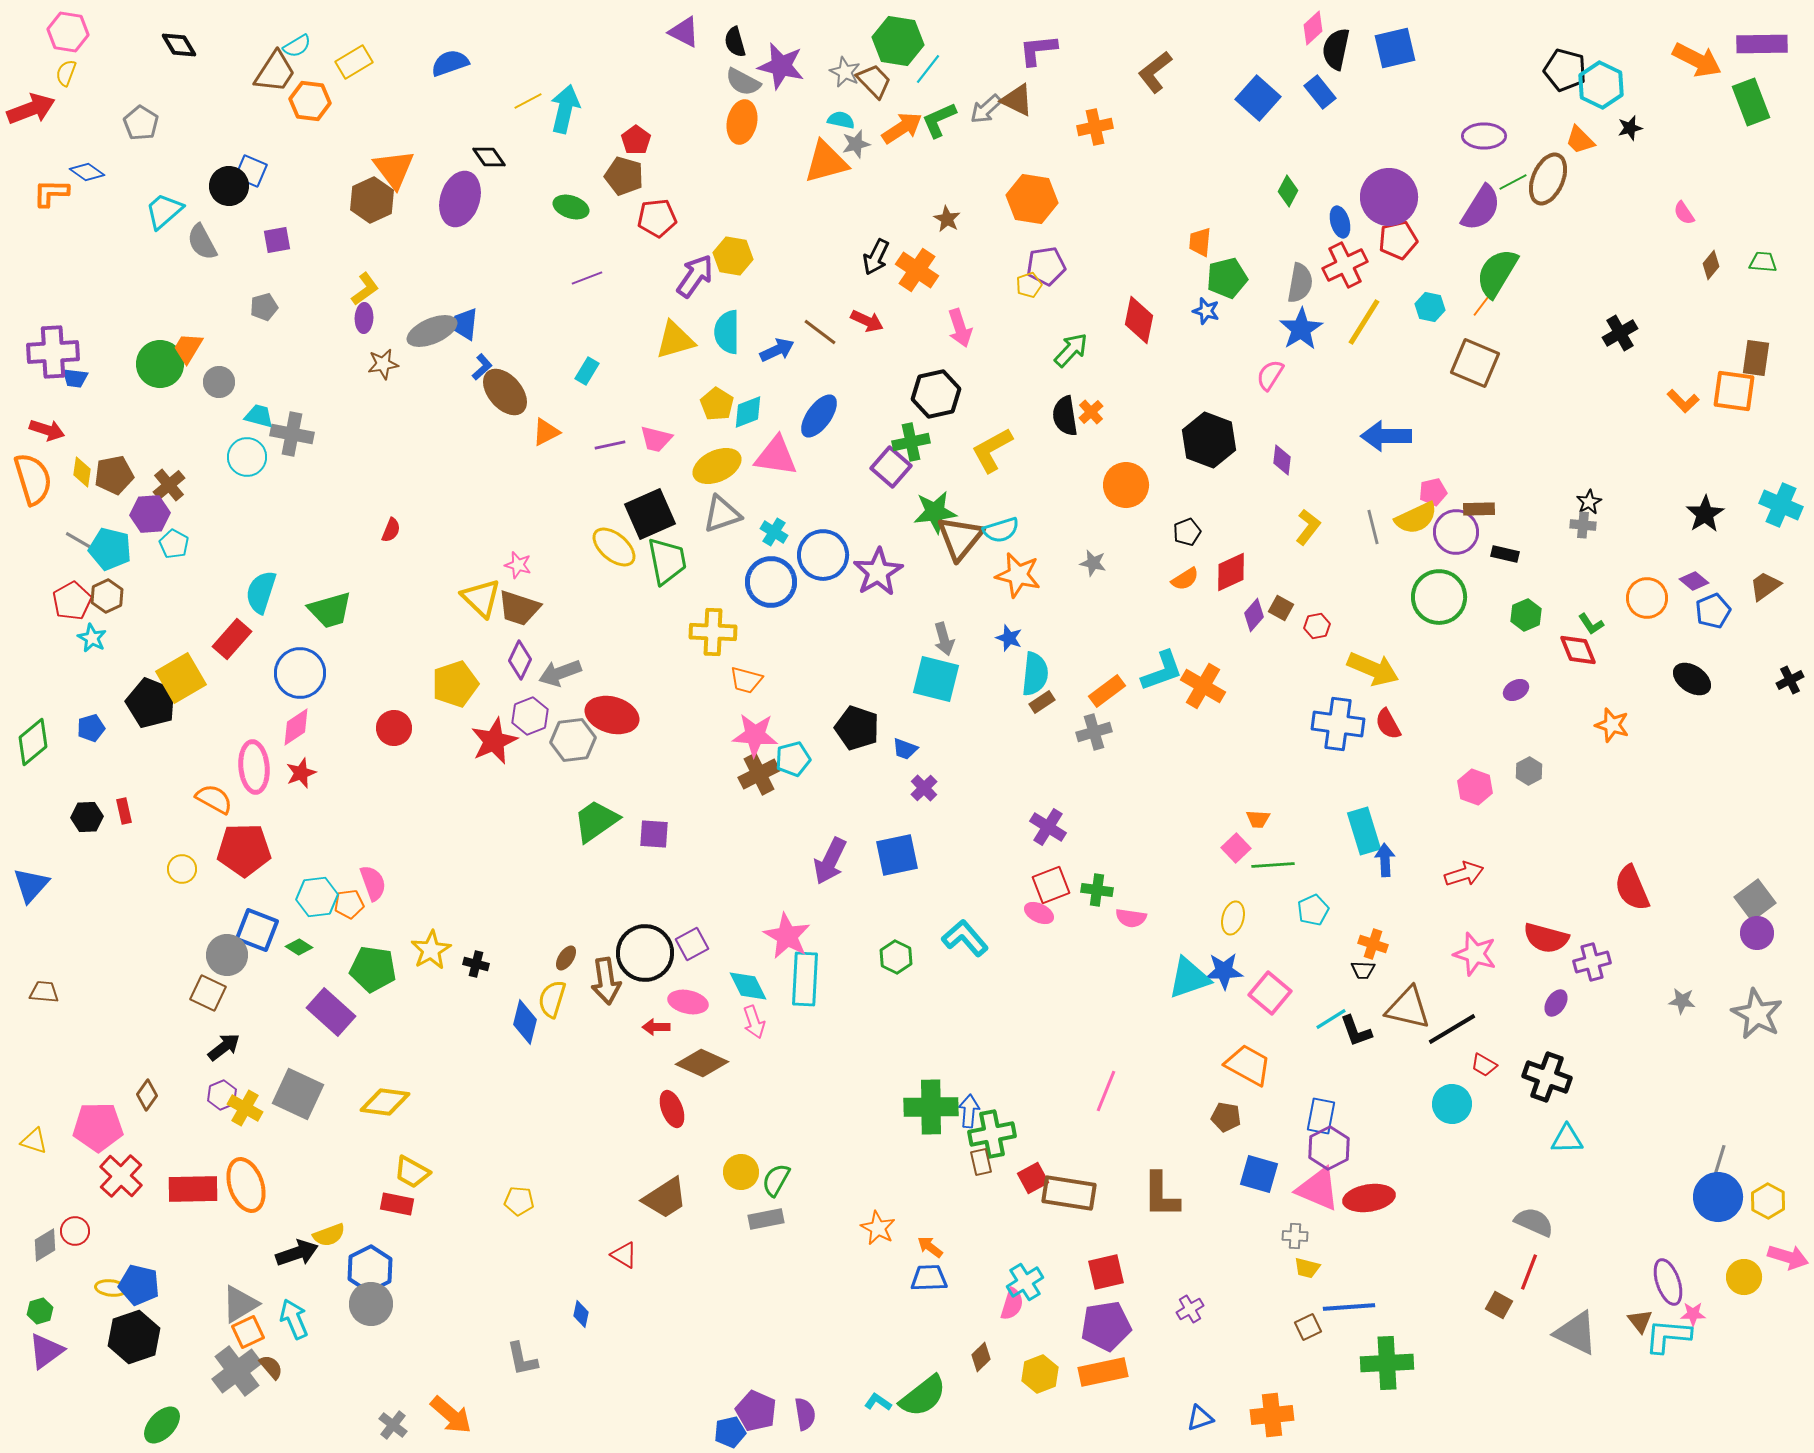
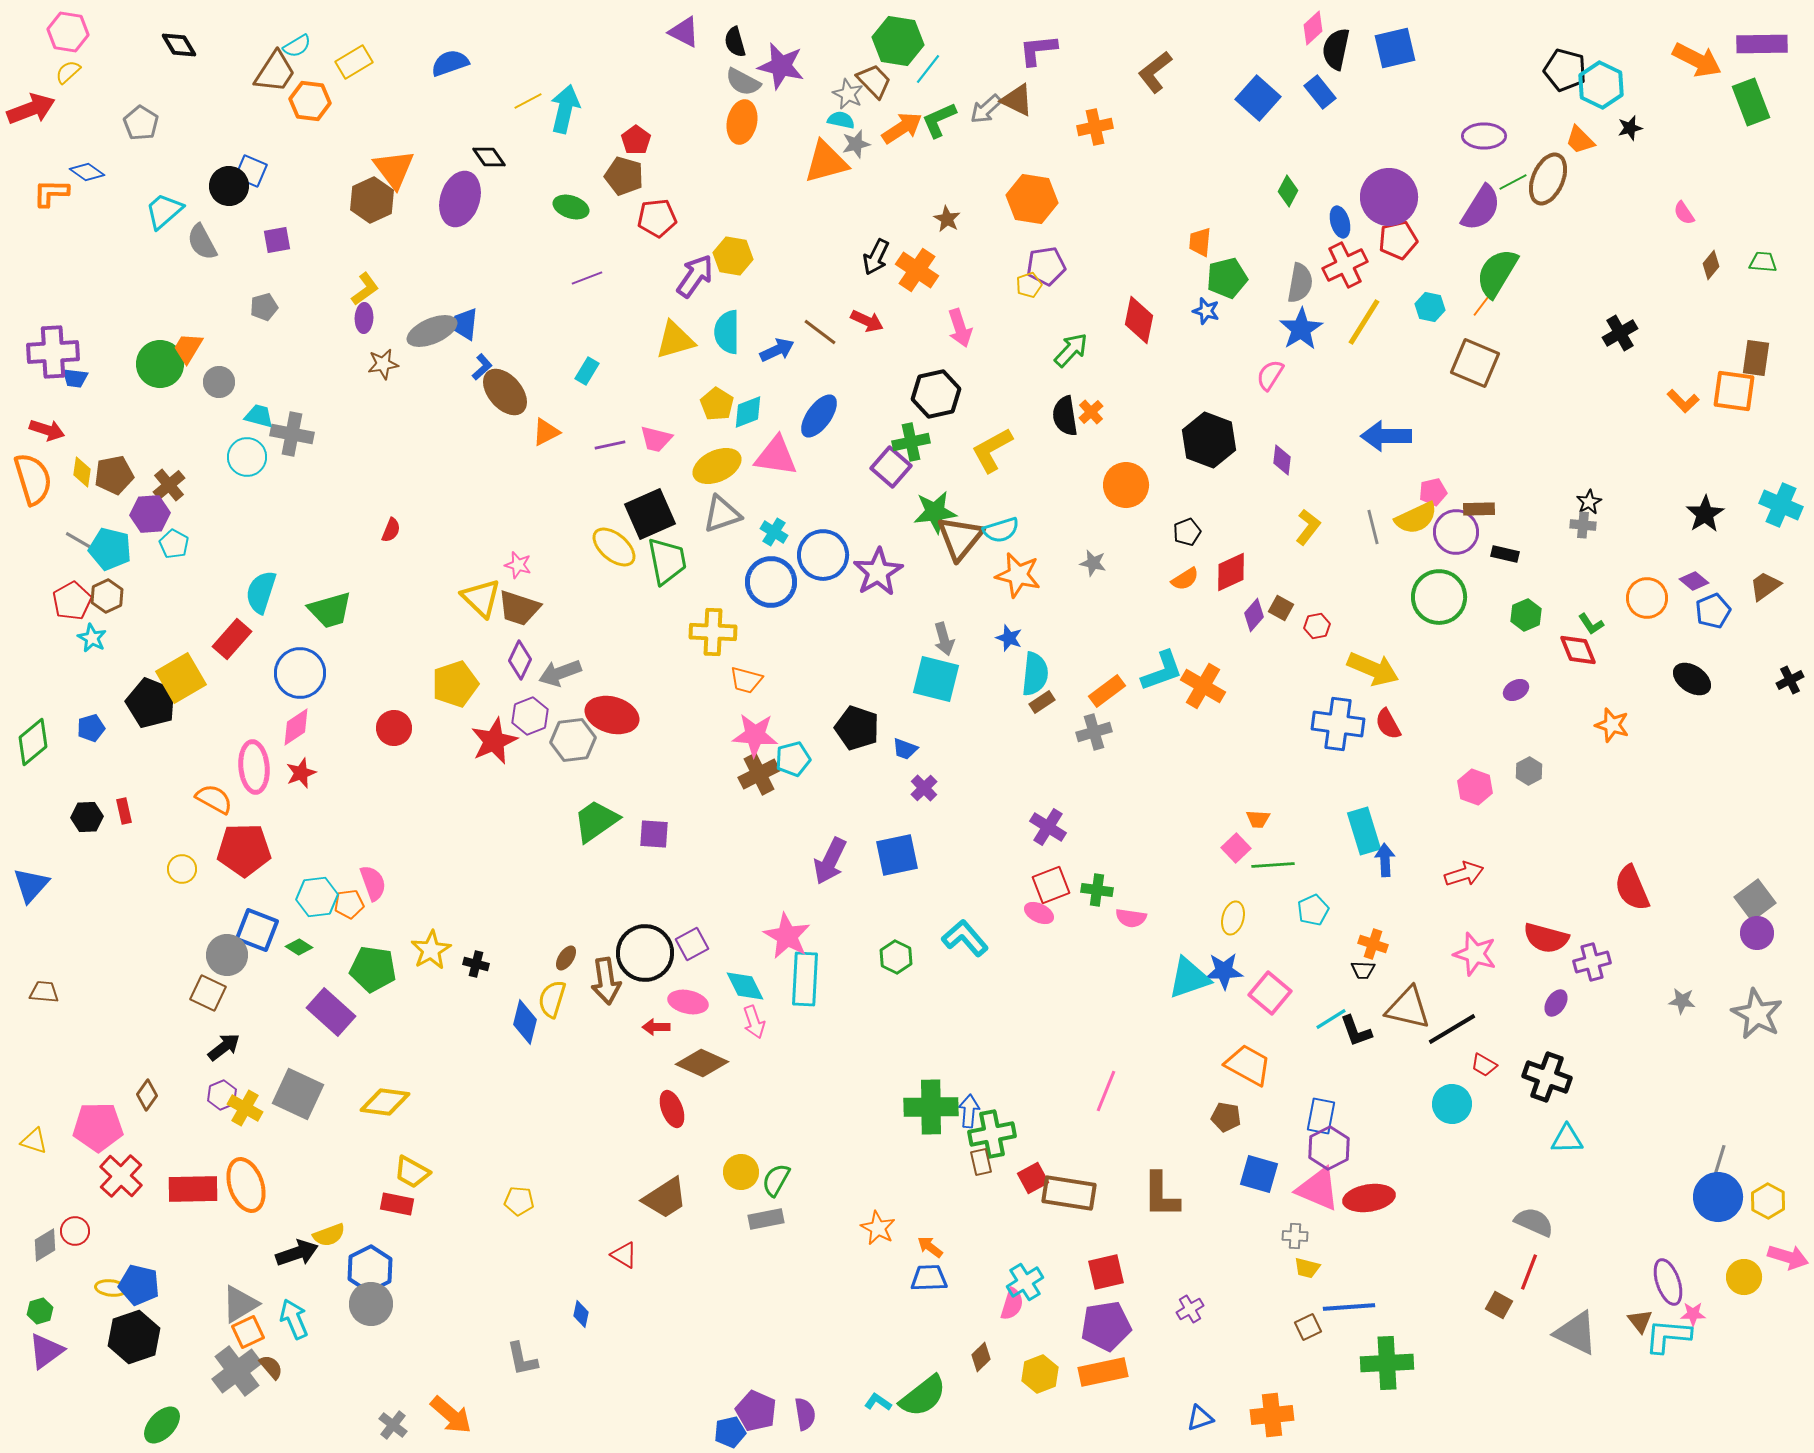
gray star at (845, 72): moved 3 px right, 22 px down
yellow semicircle at (66, 73): moved 2 px right, 1 px up; rotated 28 degrees clockwise
cyan diamond at (748, 986): moved 3 px left
